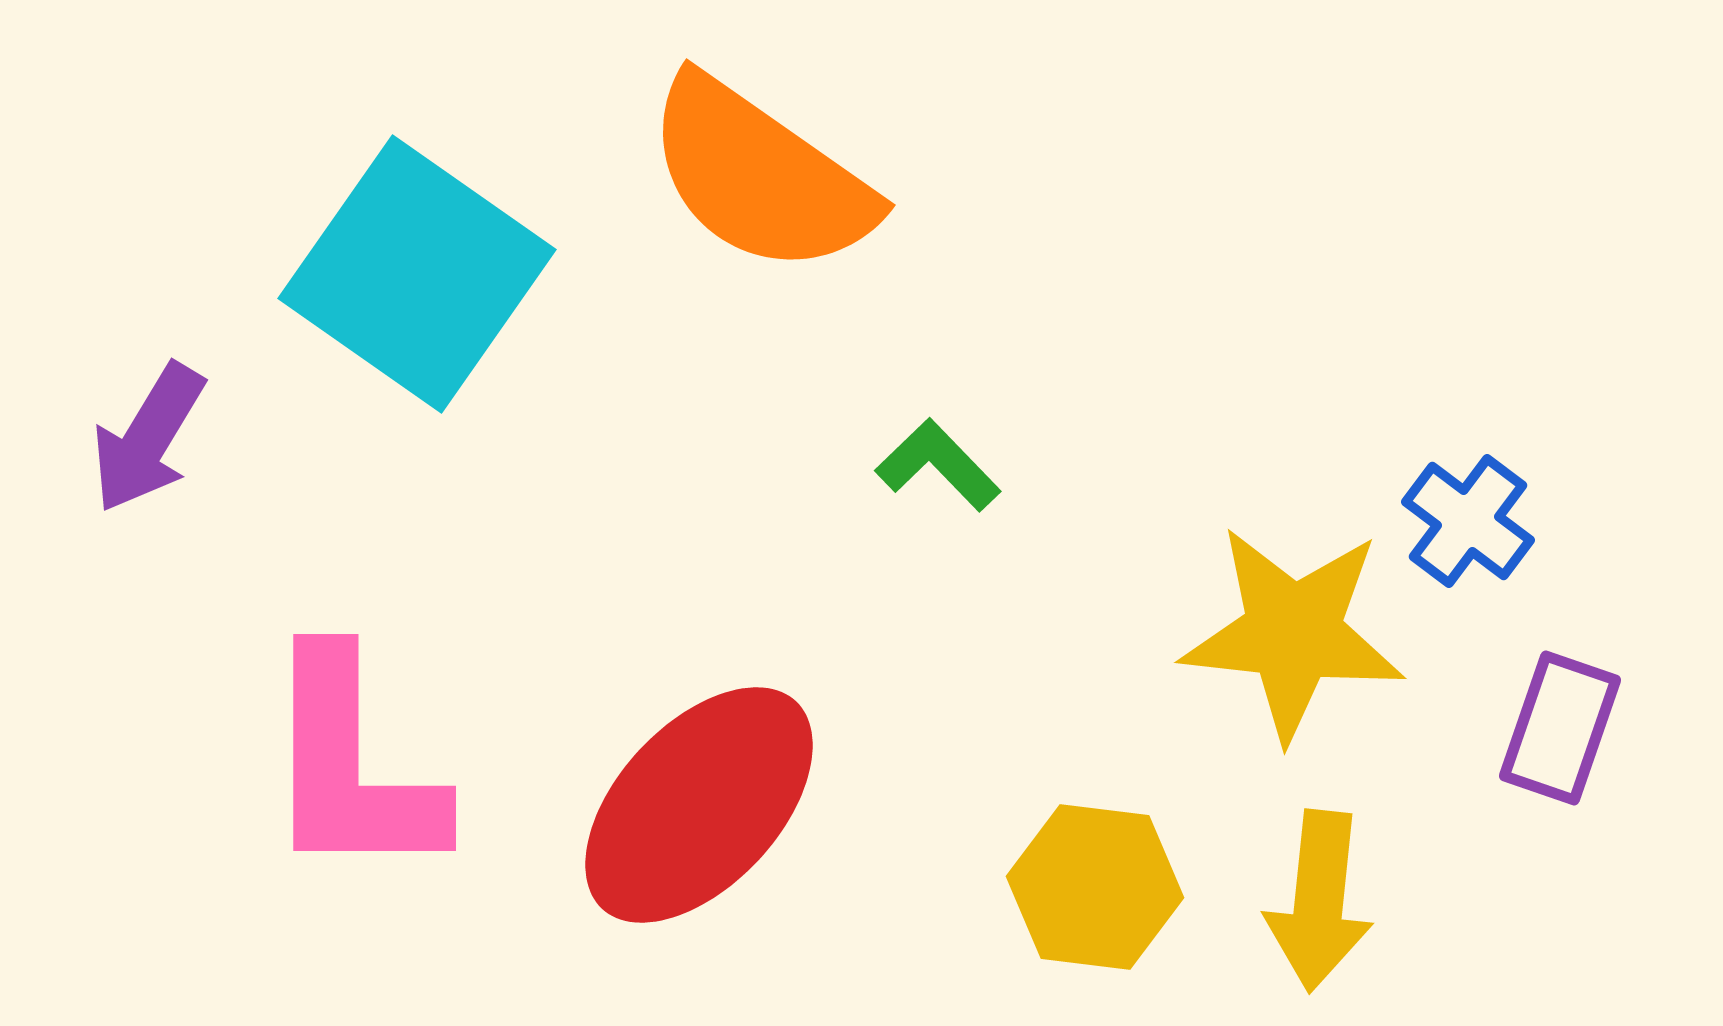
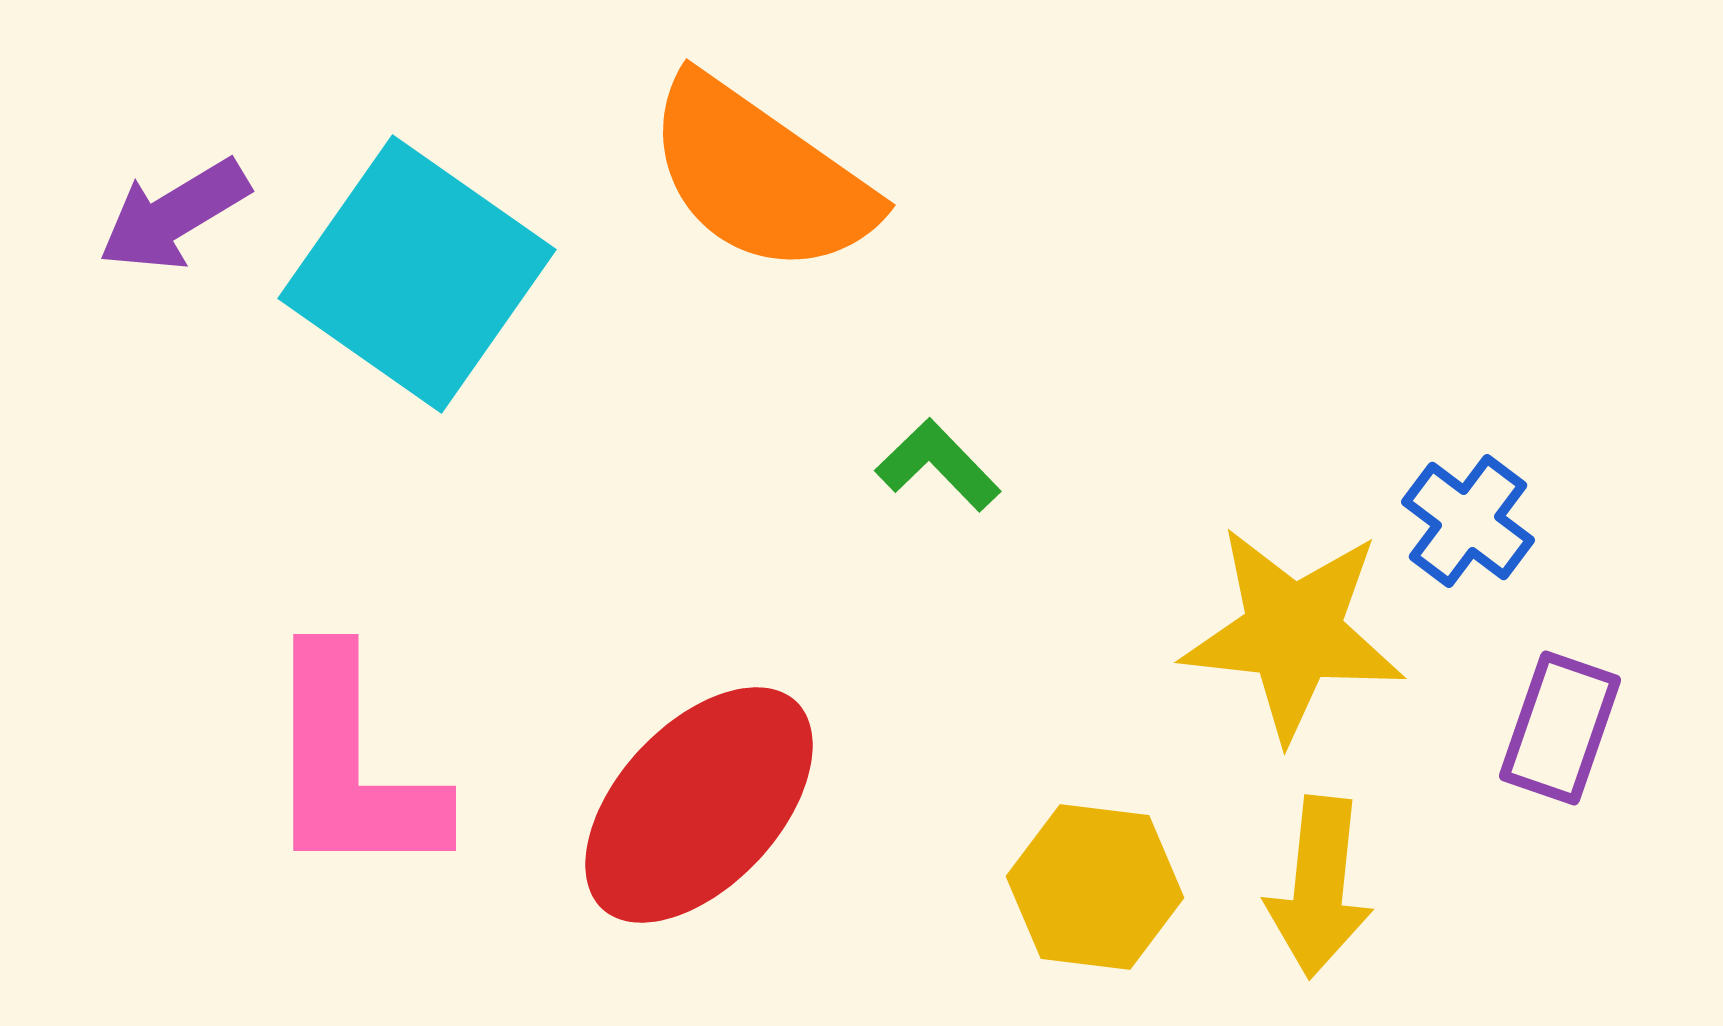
purple arrow: moved 26 px right, 223 px up; rotated 28 degrees clockwise
yellow arrow: moved 14 px up
